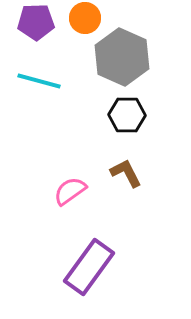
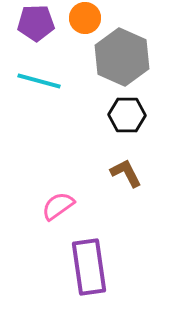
purple pentagon: moved 1 px down
pink semicircle: moved 12 px left, 15 px down
purple rectangle: rotated 44 degrees counterclockwise
